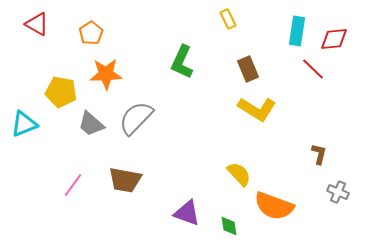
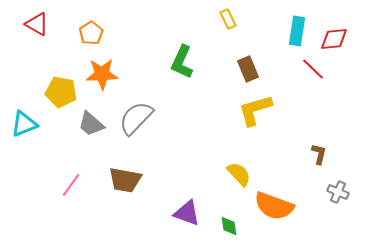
orange star: moved 4 px left
yellow L-shape: moved 2 px left, 1 px down; rotated 132 degrees clockwise
pink line: moved 2 px left
